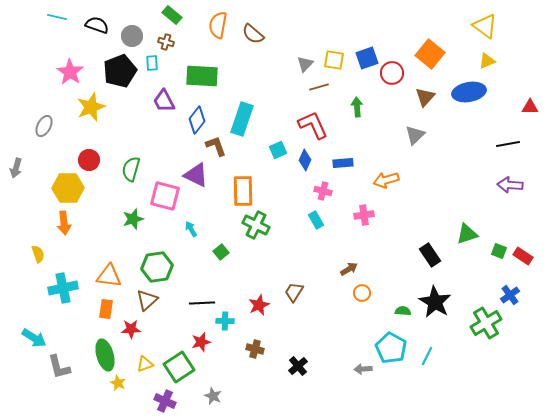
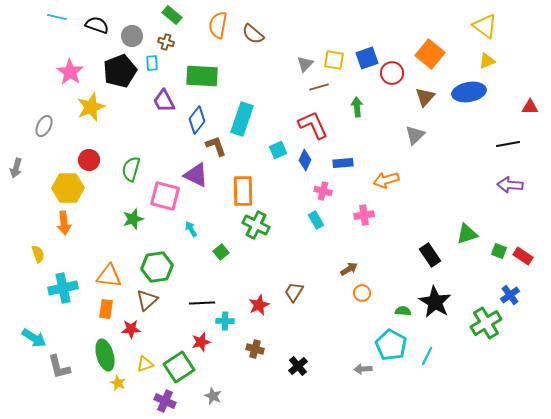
cyan pentagon at (391, 348): moved 3 px up
